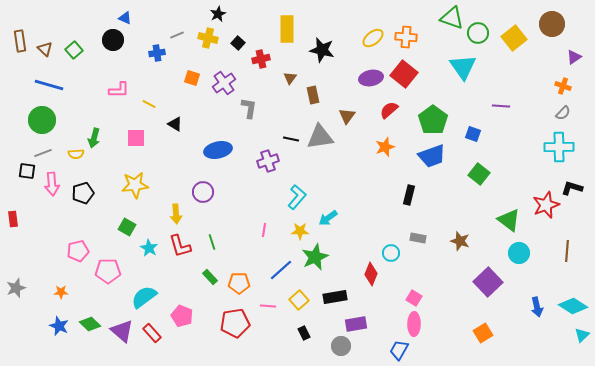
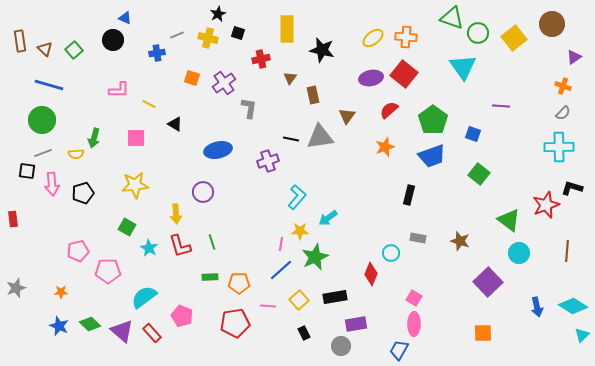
black square at (238, 43): moved 10 px up; rotated 24 degrees counterclockwise
pink line at (264, 230): moved 17 px right, 14 px down
green rectangle at (210, 277): rotated 49 degrees counterclockwise
orange square at (483, 333): rotated 30 degrees clockwise
